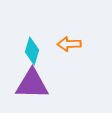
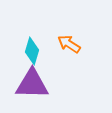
orange arrow: rotated 35 degrees clockwise
